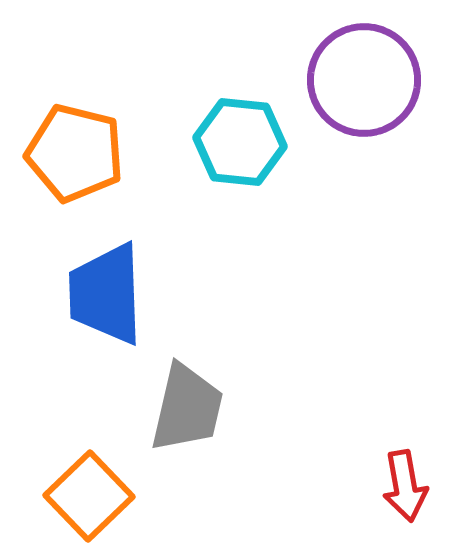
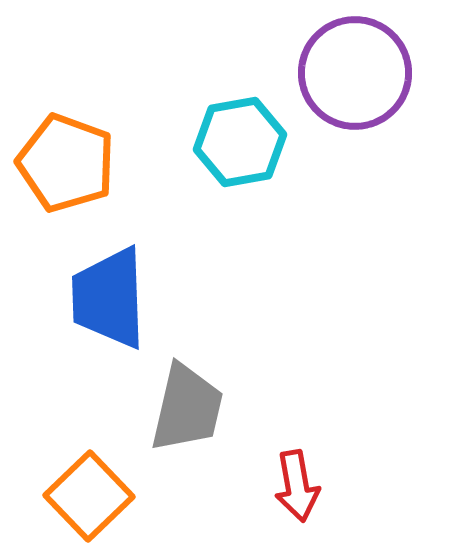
purple circle: moved 9 px left, 7 px up
cyan hexagon: rotated 16 degrees counterclockwise
orange pentagon: moved 9 px left, 10 px down; rotated 6 degrees clockwise
blue trapezoid: moved 3 px right, 4 px down
red arrow: moved 108 px left
